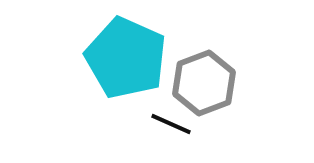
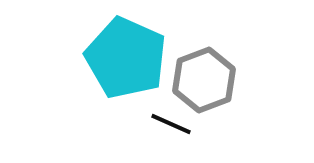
gray hexagon: moved 3 px up
